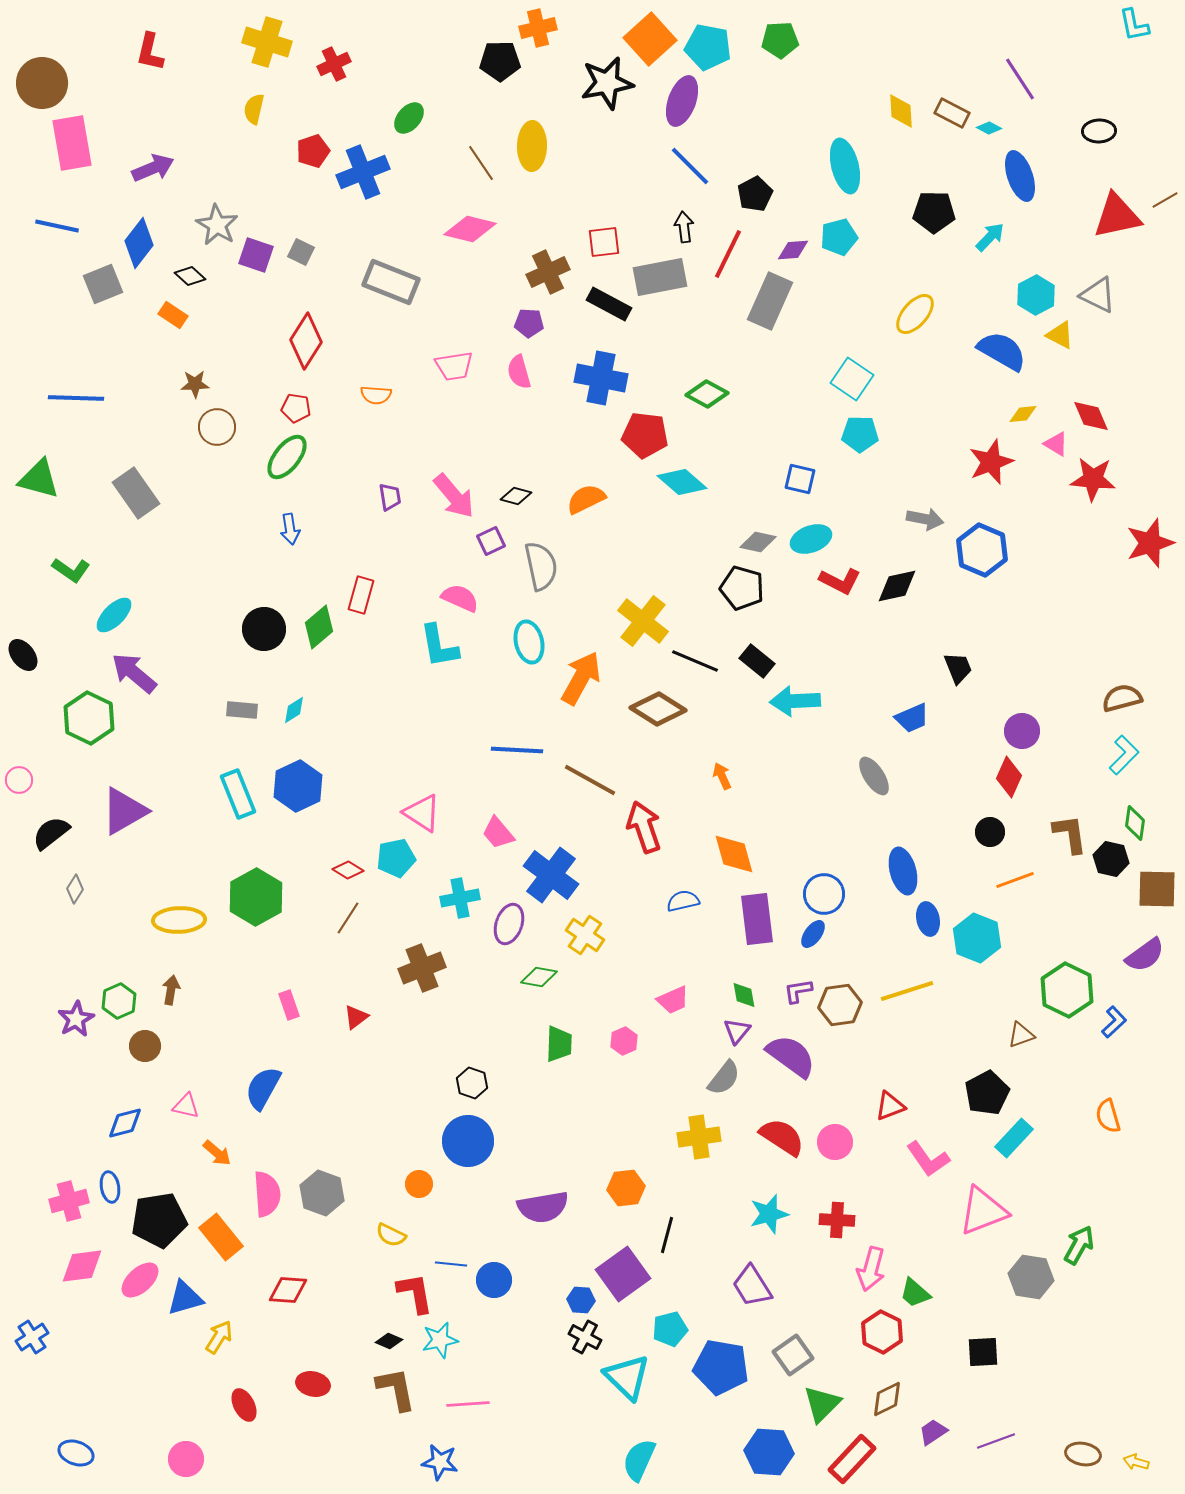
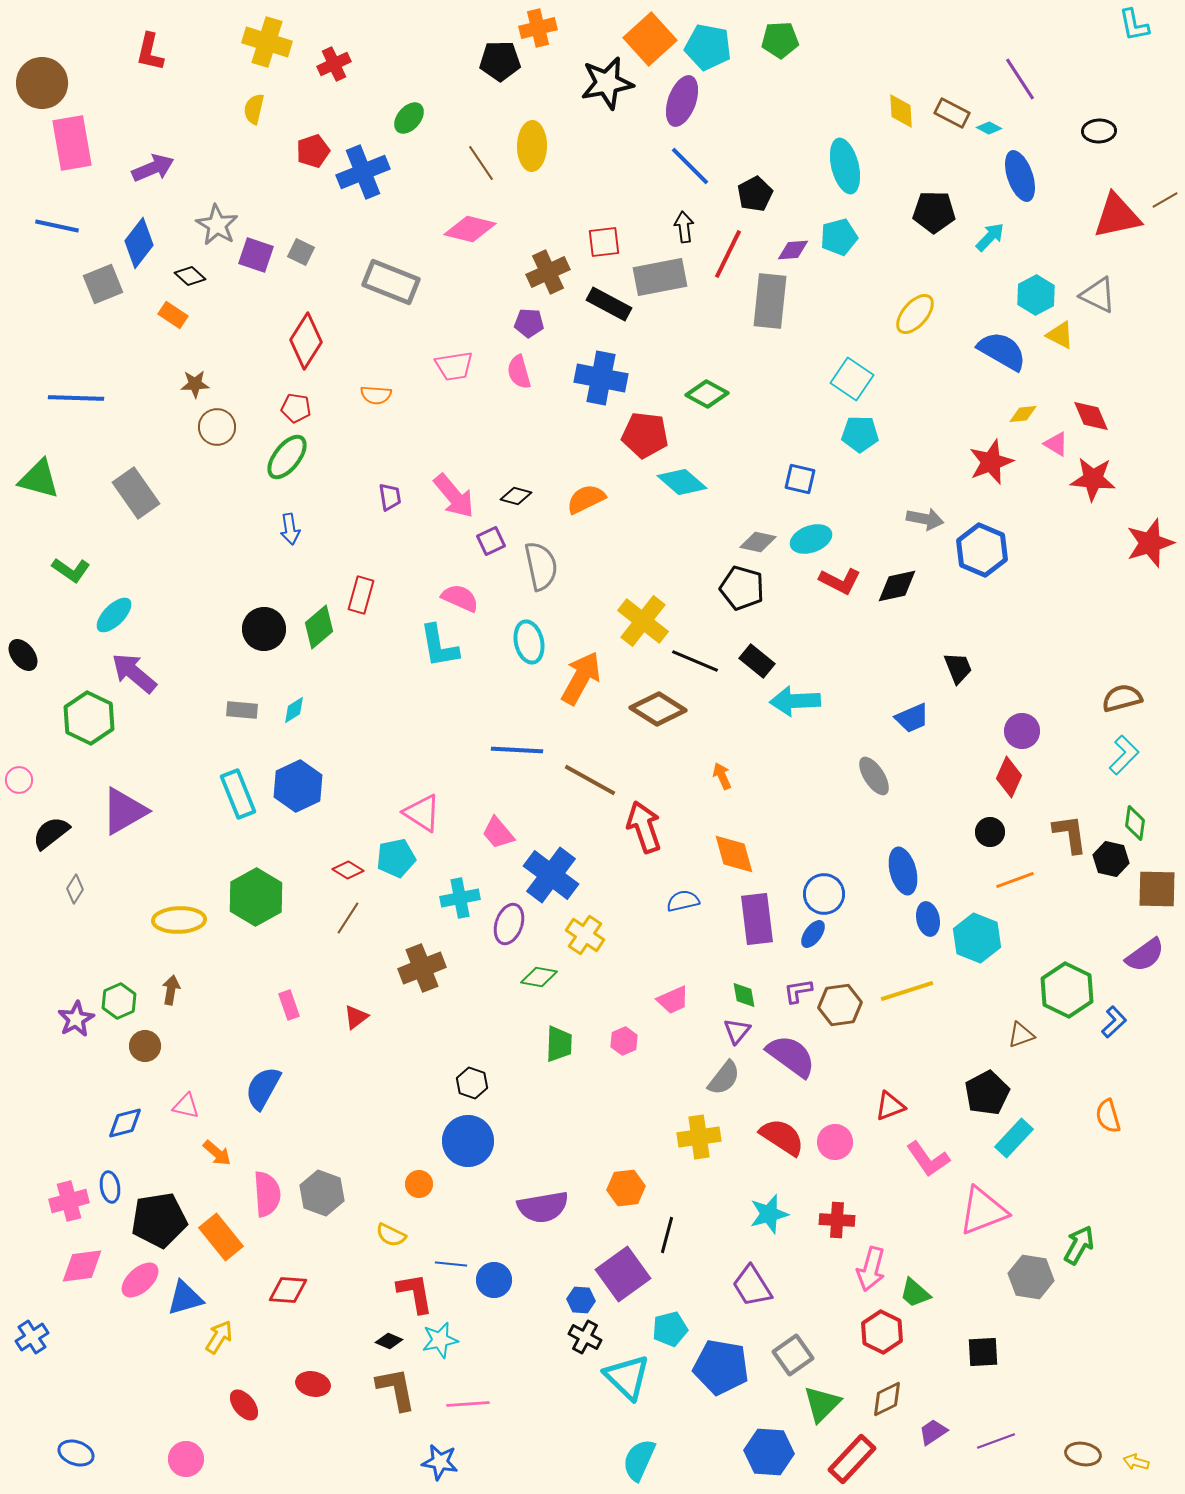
gray rectangle at (770, 301): rotated 18 degrees counterclockwise
red ellipse at (244, 1405): rotated 12 degrees counterclockwise
